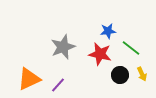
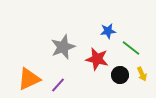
red star: moved 3 px left, 5 px down
